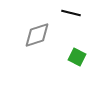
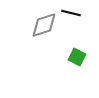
gray diamond: moved 7 px right, 10 px up
